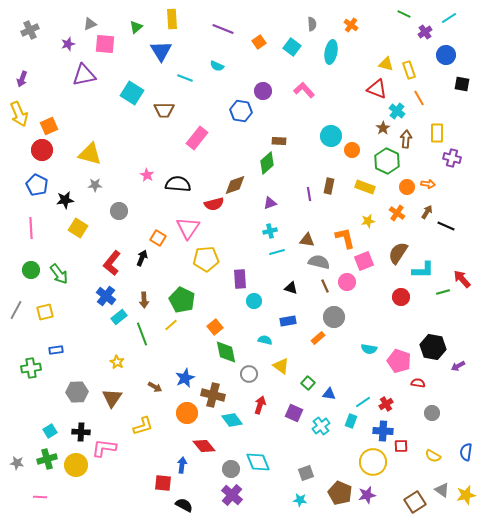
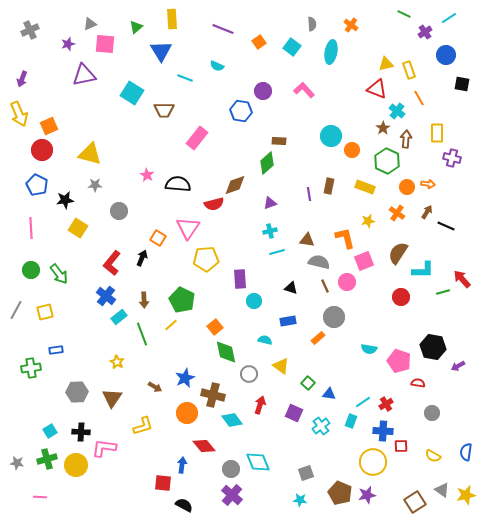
yellow triangle at (386, 64): rotated 28 degrees counterclockwise
